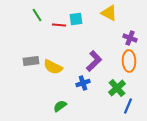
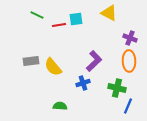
green line: rotated 32 degrees counterclockwise
red line: rotated 16 degrees counterclockwise
yellow semicircle: rotated 24 degrees clockwise
green cross: rotated 36 degrees counterclockwise
green semicircle: rotated 40 degrees clockwise
